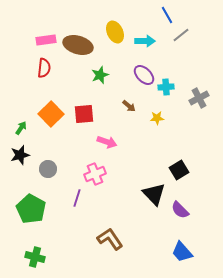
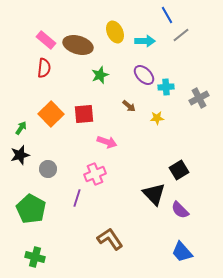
pink rectangle: rotated 48 degrees clockwise
